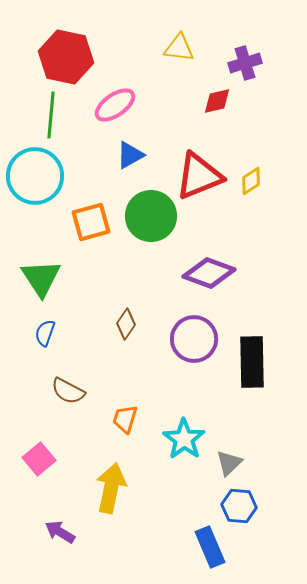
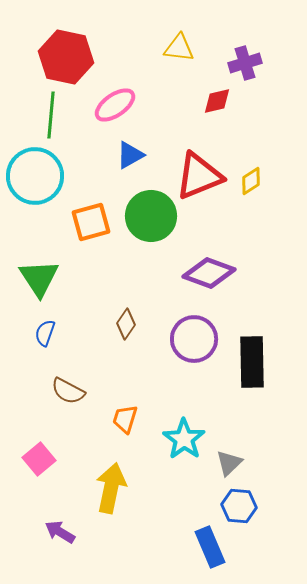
green triangle: moved 2 px left
